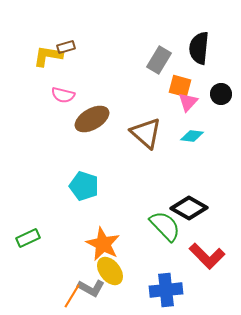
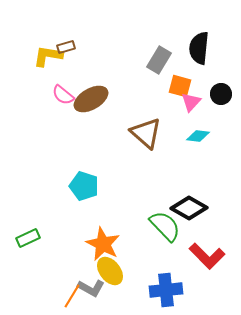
pink semicircle: rotated 25 degrees clockwise
pink triangle: moved 3 px right
brown ellipse: moved 1 px left, 20 px up
cyan diamond: moved 6 px right
